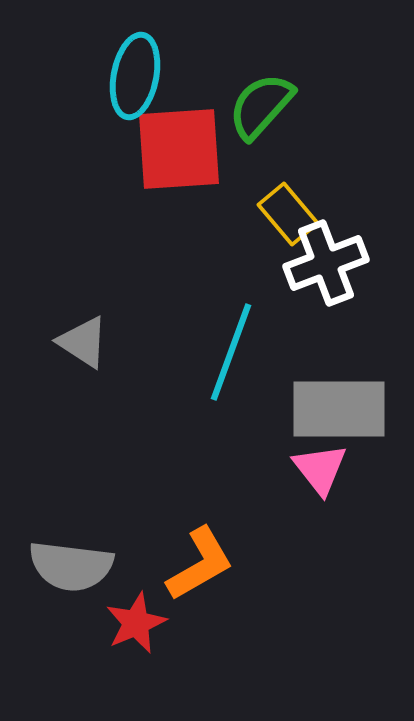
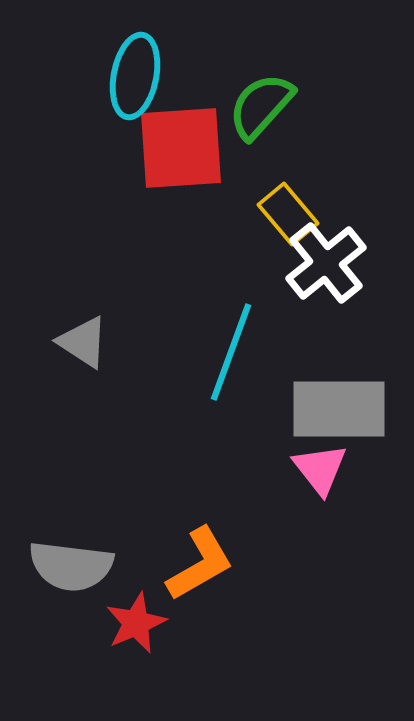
red square: moved 2 px right, 1 px up
white cross: rotated 18 degrees counterclockwise
